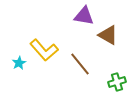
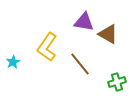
purple triangle: moved 6 px down
brown triangle: moved 1 px up
yellow L-shape: moved 3 px right, 3 px up; rotated 76 degrees clockwise
cyan star: moved 6 px left, 1 px up
